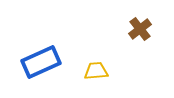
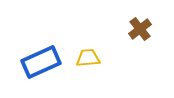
yellow trapezoid: moved 8 px left, 13 px up
